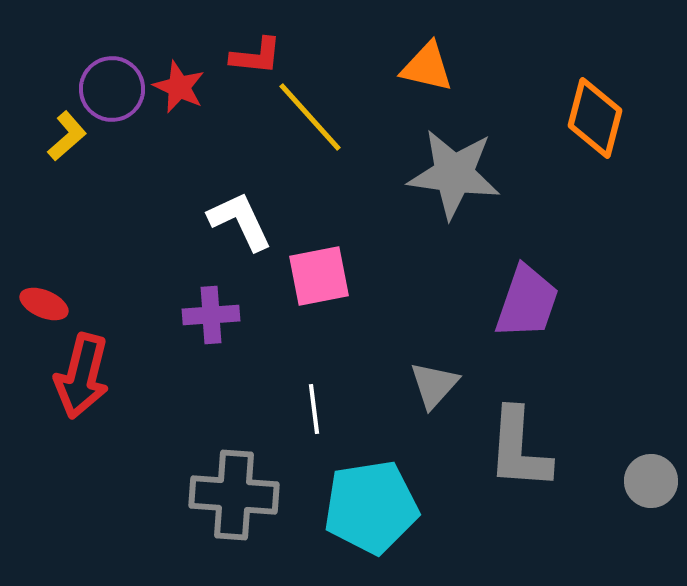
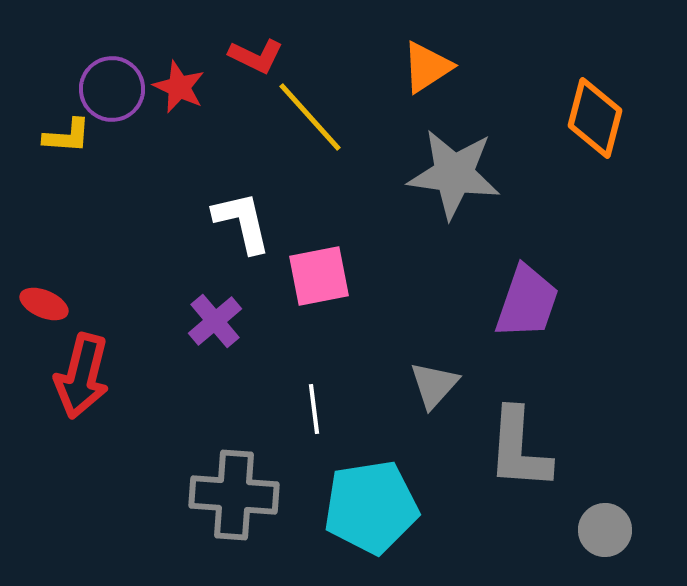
red L-shape: rotated 20 degrees clockwise
orange triangle: rotated 46 degrees counterclockwise
yellow L-shape: rotated 45 degrees clockwise
white L-shape: moved 2 px right, 1 px down; rotated 12 degrees clockwise
purple cross: moved 4 px right, 6 px down; rotated 36 degrees counterclockwise
gray circle: moved 46 px left, 49 px down
